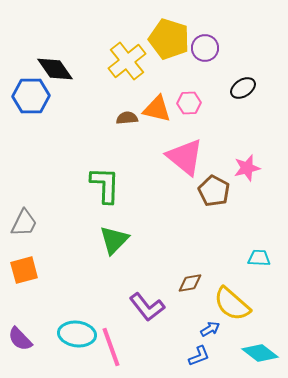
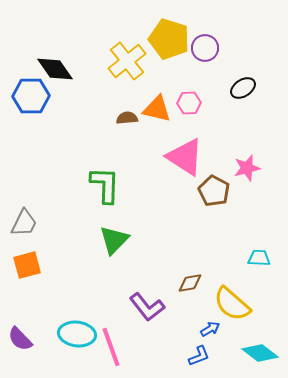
pink triangle: rotated 6 degrees counterclockwise
orange square: moved 3 px right, 5 px up
